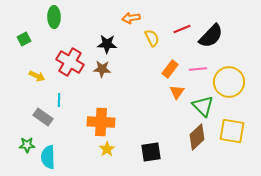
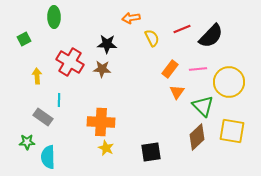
yellow arrow: rotated 119 degrees counterclockwise
green star: moved 3 px up
yellow star: moved 1 px left, 1 px up; rotated 14 degrees counterclockwise
